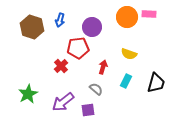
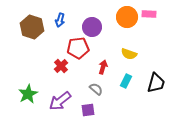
purple arrow: moved 3 px left, 1 px up
